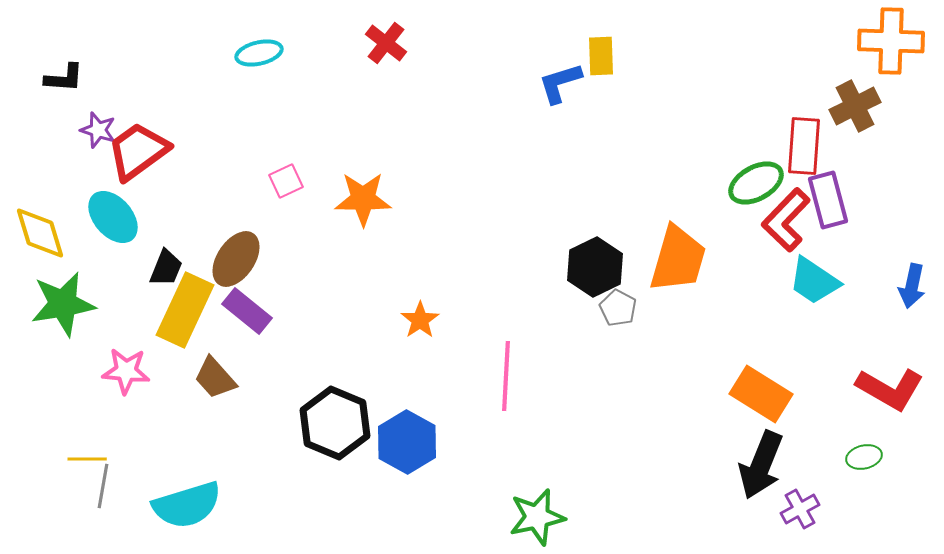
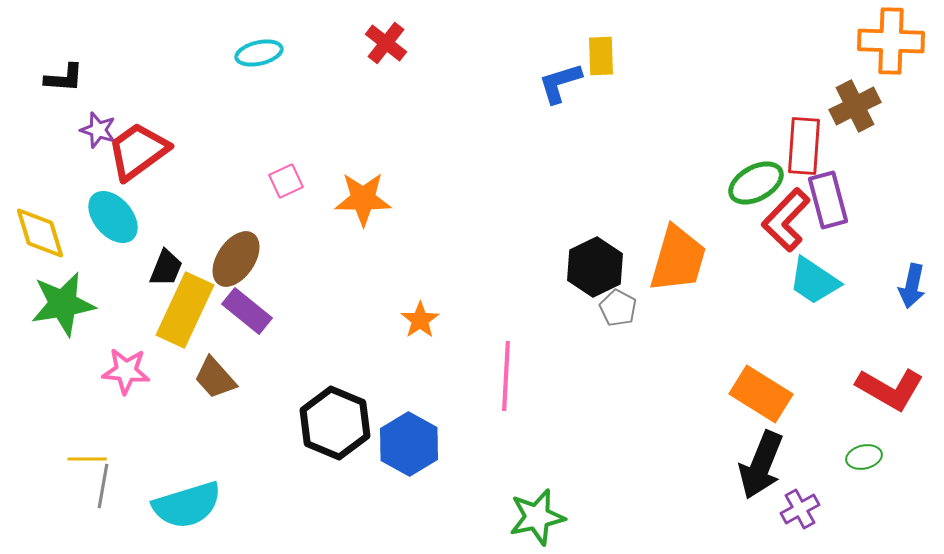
blue hexagon at (407, 442): moved 2 px right, 2 px down
